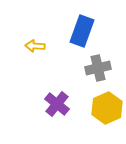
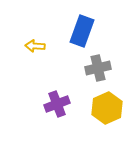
purple cross: rotated 30 degrees clockwise
